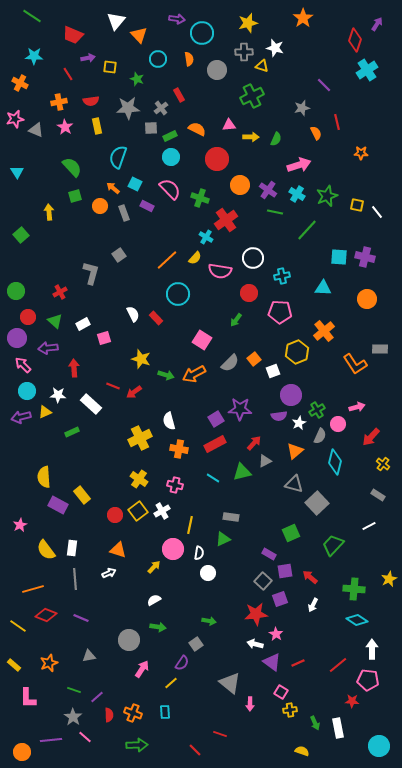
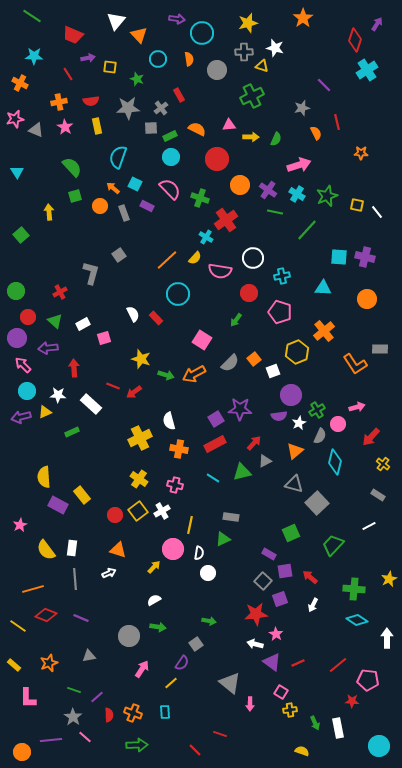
pink pentagon at (280, 312): rotated 15 degrees clockwise
gray circle at (129, 640): moved 4 px up
white arrow at (372, 649): moved 15 px right, 11 px up
